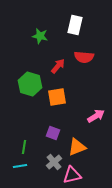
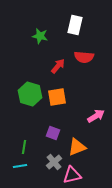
green hexagon: moved 10 px down
